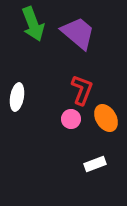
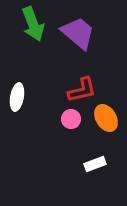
red L-shape: rotated 56 degrees clockwise
